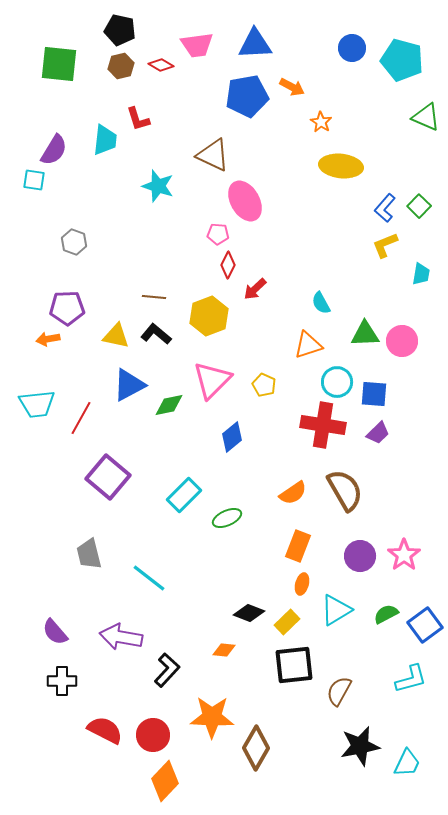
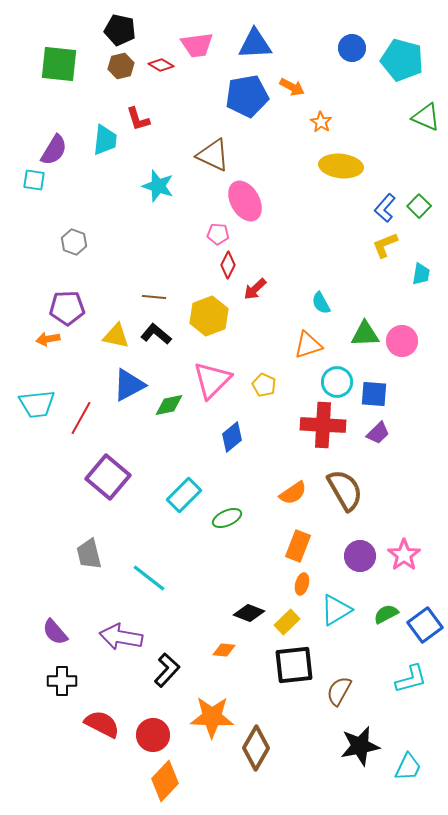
red cross at (323, 425): rotated 6 degrees counterclockwise
red semicircle at (105, 730): moved 3 px left, 6 px up
cyan trapezoid at (407, 763): moved 1 px right, 4 px down
